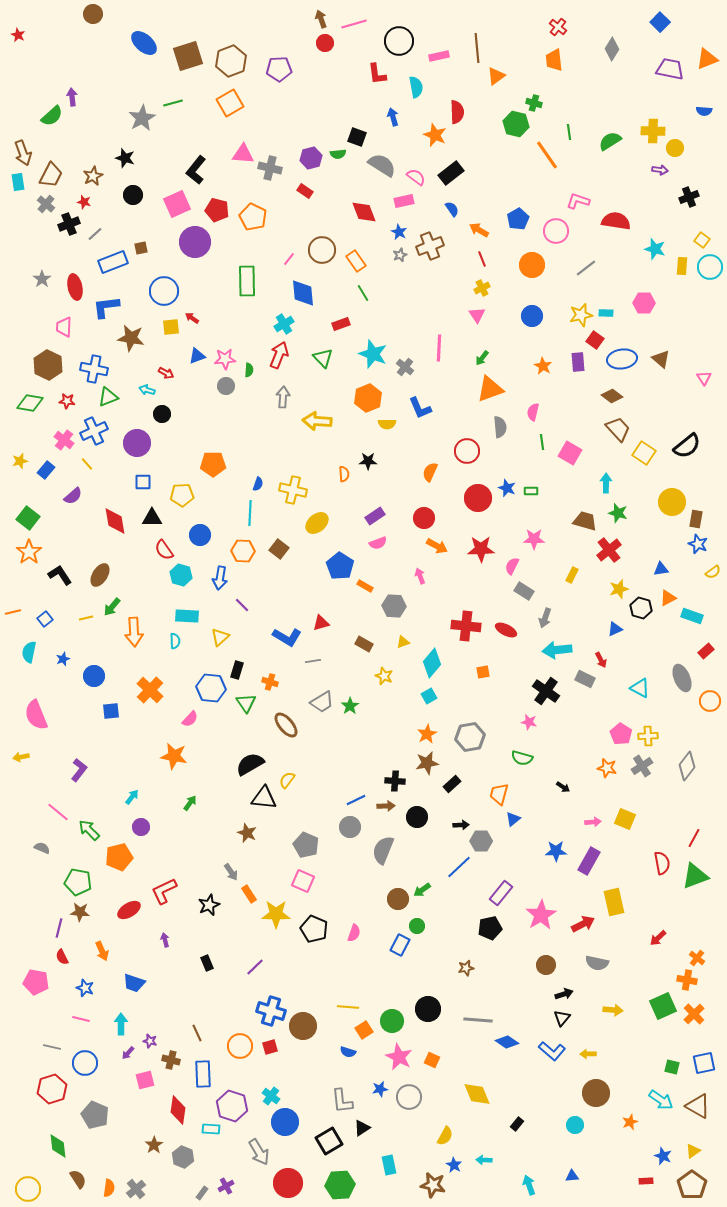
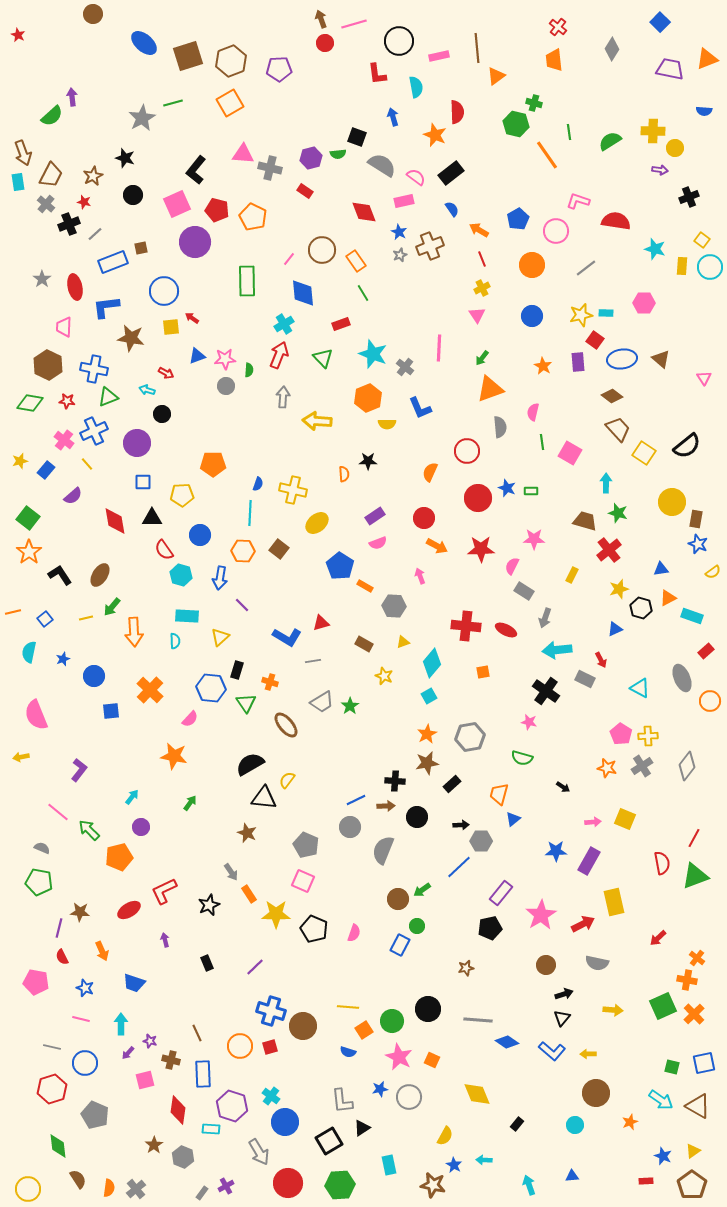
green pentagon at (78, 882): moved 39 px left
